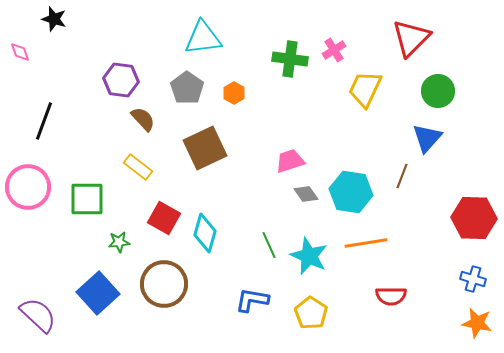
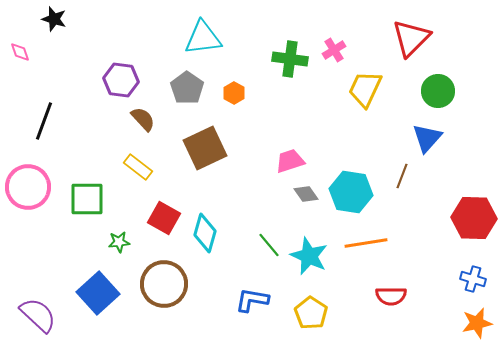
green line: rotated 16 degrees counterclockwise
orange star: rotated 24 degrees counterclockwise
